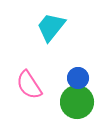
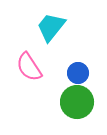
blue circle: moved 5 px up
pink semicircle: moved 18 px up
